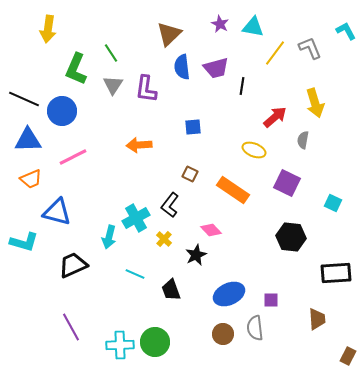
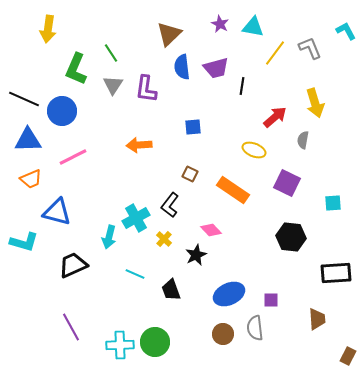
cyan square at (333, 203): rotated 30 degrees counterclockwise
